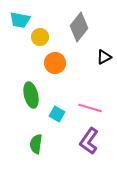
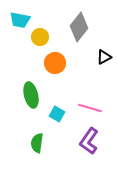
green semicircle: moved 1 px right, 1 px up
